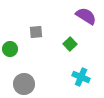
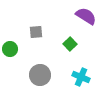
gray circle: moved 16 px right, 9 px up
